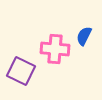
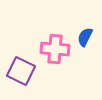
blue semicircle: moved 1 px right, 1 px down
